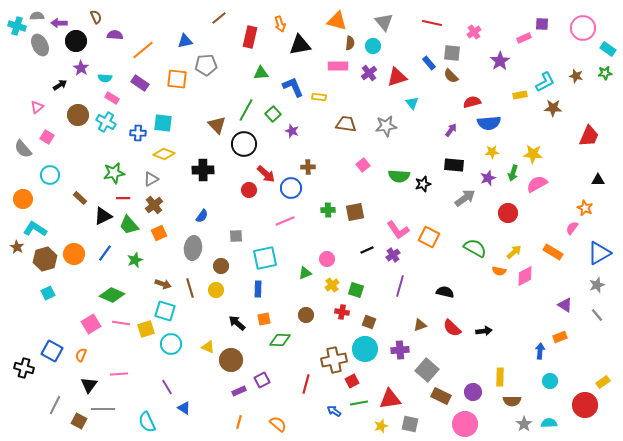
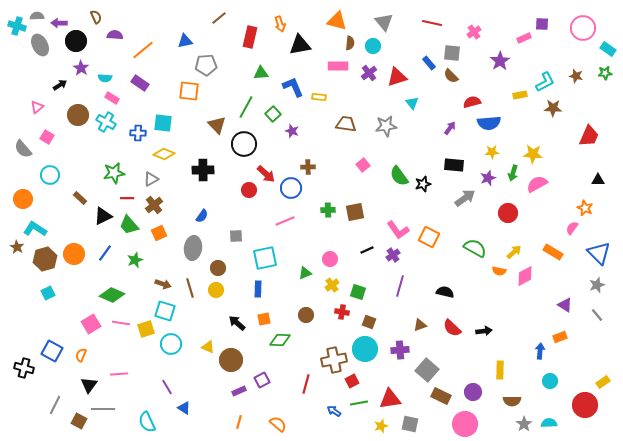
orange square at (177, 79): moved 12 px right, 12 px down
green line at (246, 110): moved 3 px up
purple arrow at (451, 130): moved 1 px left, 2 px up
green semicircle at (399, 176): rotated 50 degrees clockwise
red line at (123, 198): moved 4 px right
blue triangle at (599, 253): rotated 45 degrees counterclockwise
pink circle at (327, 259): moved 3 px right
brown circle at (221, 266): moved 3 px left, 2 px down
green square at (356, 290): moved 2 px right, 2 px down
yellow rectangle at (500, 377): moved 7 px up
